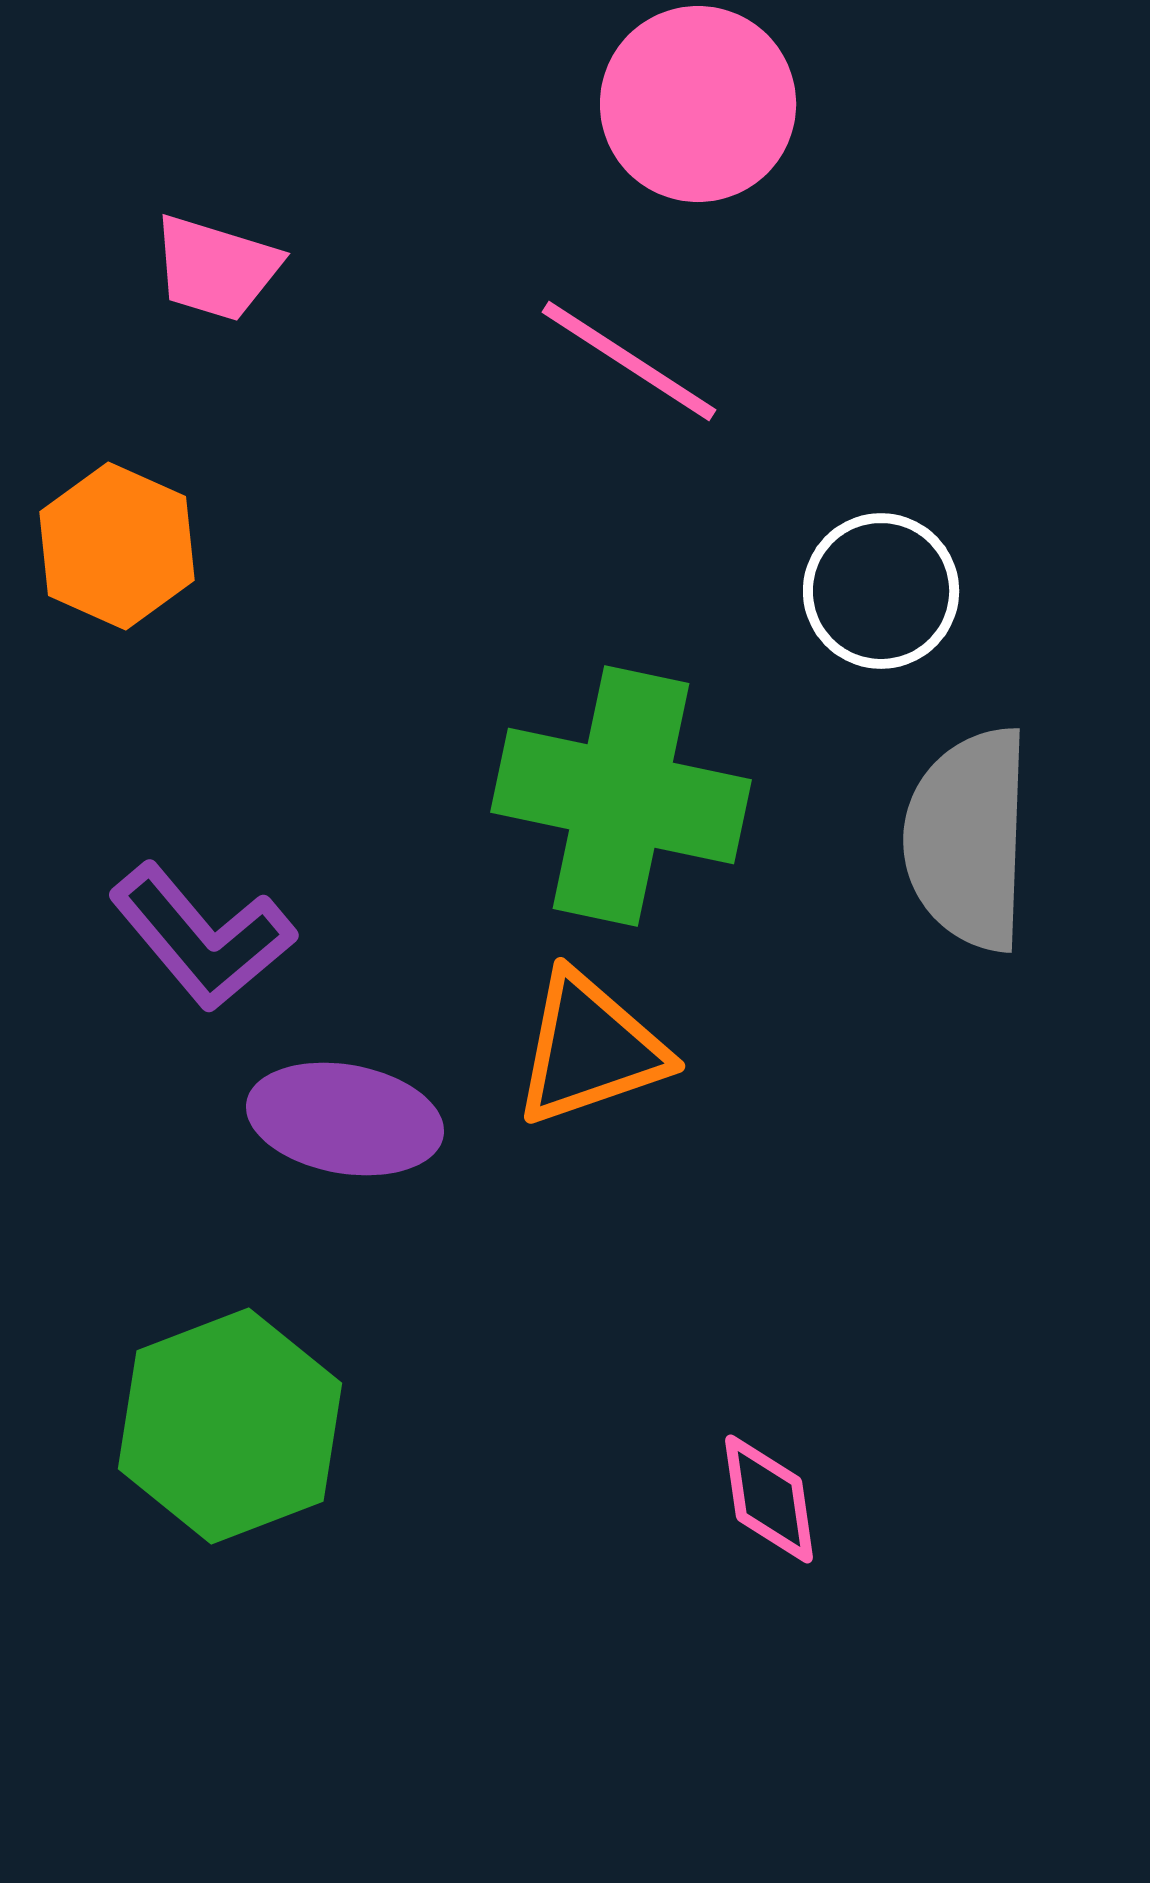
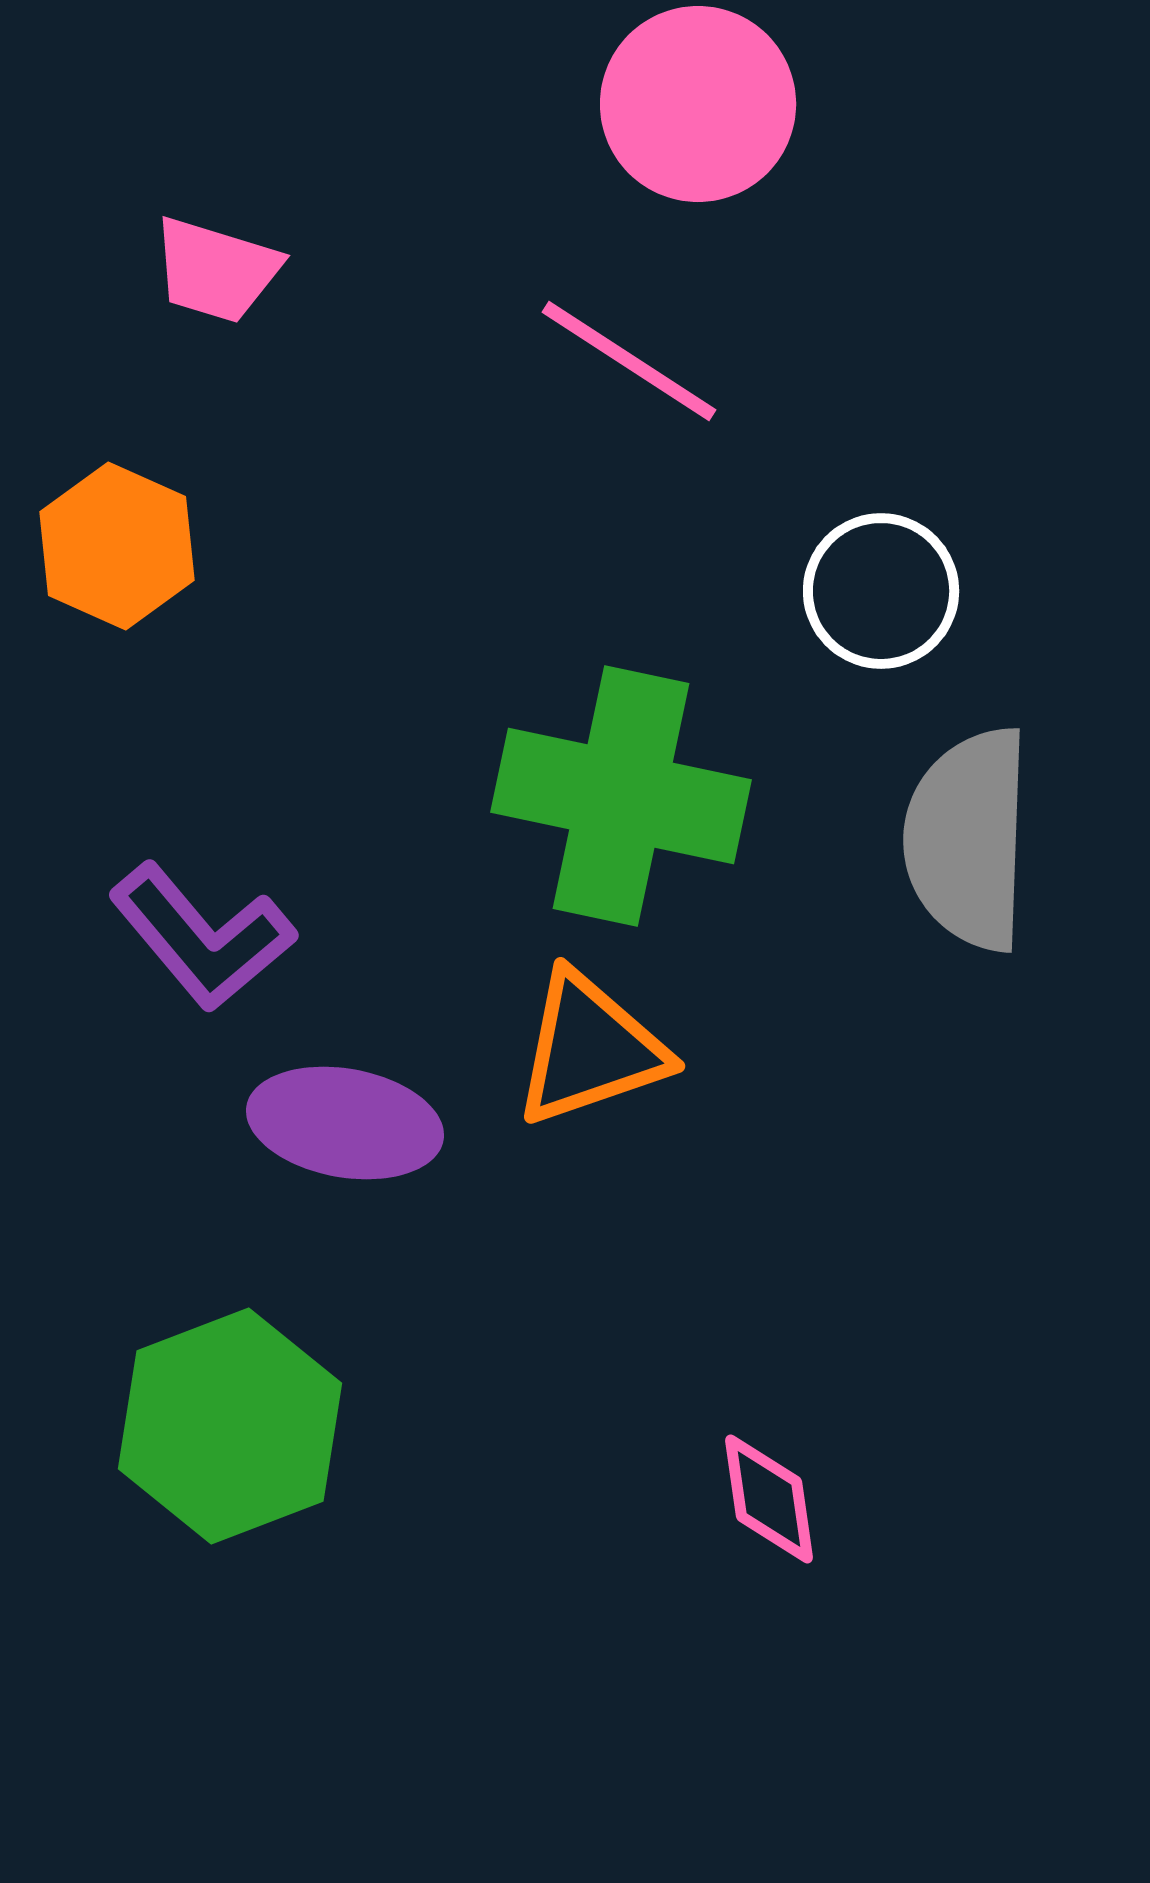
pink trapezoid: moved 2 px down
purple ellipse: moved 4 px down
